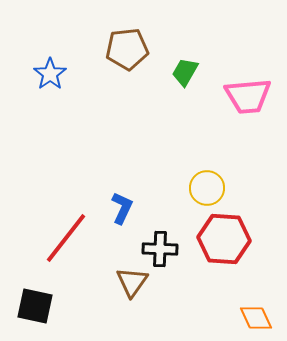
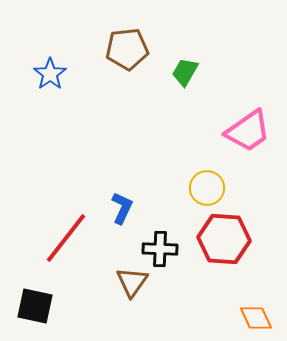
pink trapezoid: moved 35 px down; rotated 30 degrees counterclockwise
